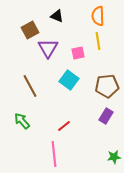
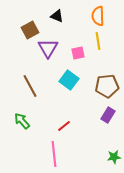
purple rectangle: moved 2 px right, 1 px up
